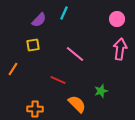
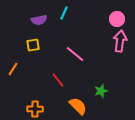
purple semicircle: rotated 35 degrees clockwise
pink arrow: moved 8 px up
red line: rotated 28 degrees clockwise
orange semicircle: moved 1 px right, 2 px down
